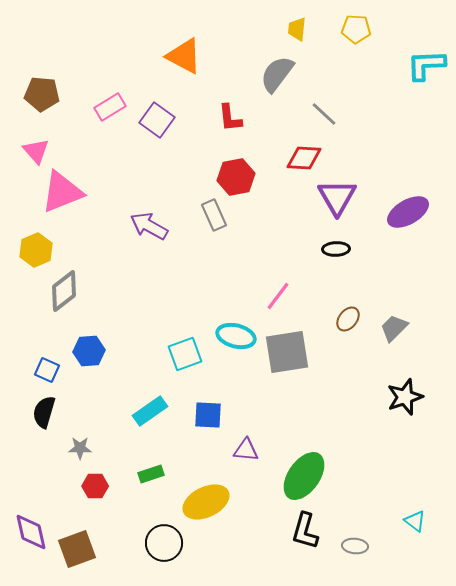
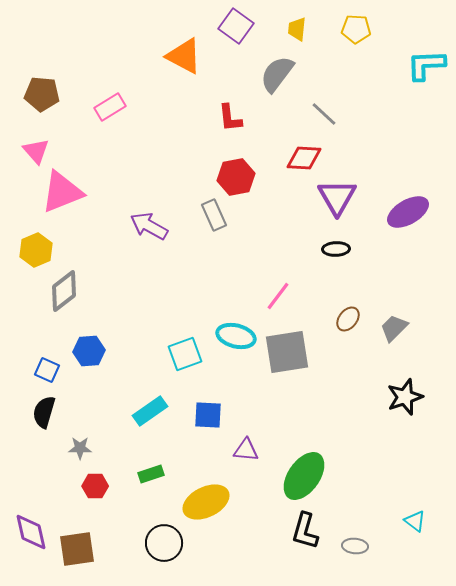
purple square at (157, 120): moved 79 px right, 94 px up
brown square at (77, 549): rotated 12 degrees clockwise
